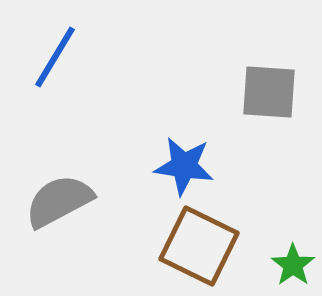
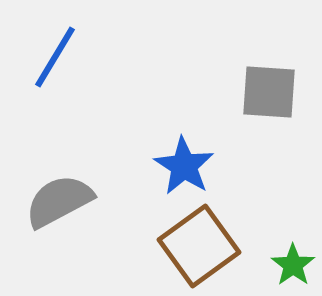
blue star: rotated 24 degrees clockwise
brown square: rotated 28 degrees clockwise
